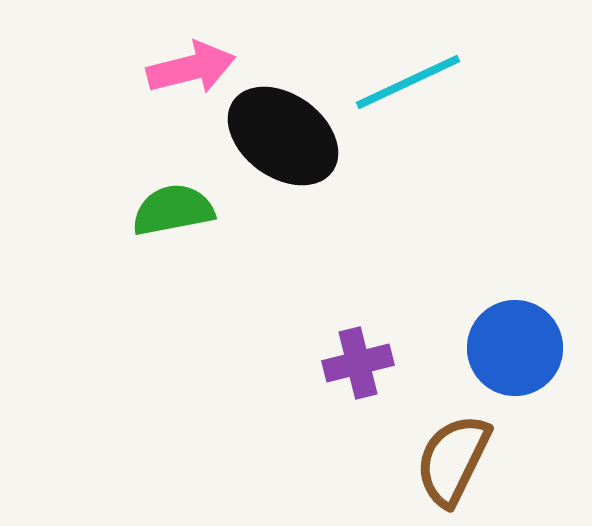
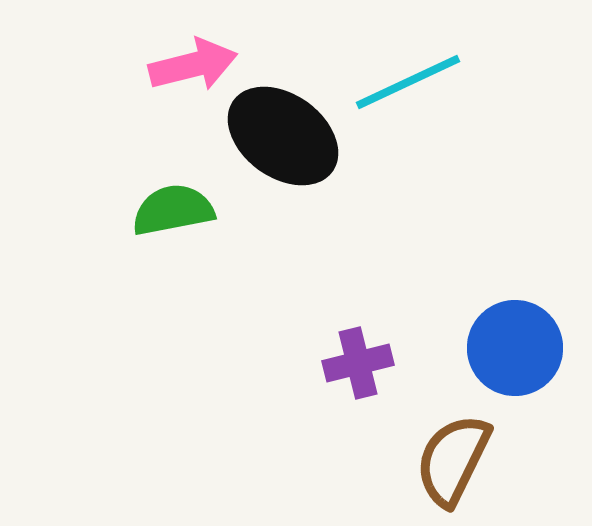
pink arrow: moved 2 px right, 3 px up
